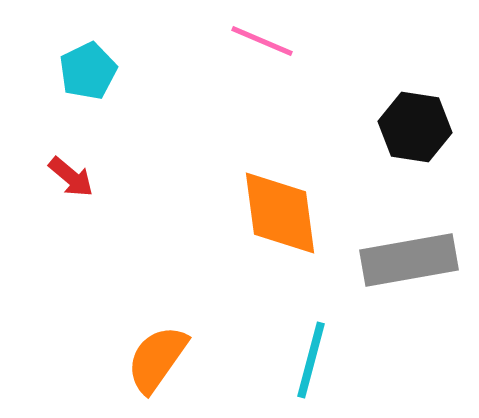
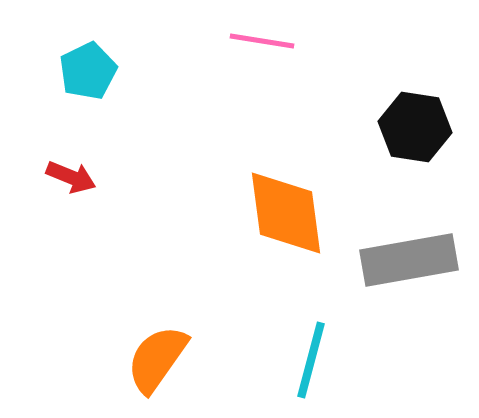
pink line: rotated 14 degrees counterclockwise
red arrow: rotated 18 degrees counterclockwise
orange diamond: moved 6 px right
